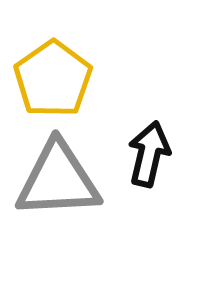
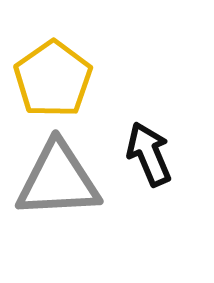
black arrow: rotated 36 degrees counterclockwise
